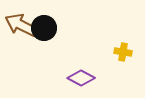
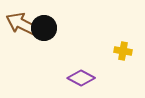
brown arrow: moved 1 px right, 1 px up
yellow cross: moved 1 px up
